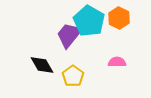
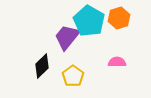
orange hexagon: rotated 15 degrees clockwise
purple trapezoid: moved 2 px left, 2 px down
black diamond: moved 1 px down; rotated 75 degrees clockwise
